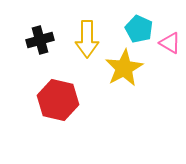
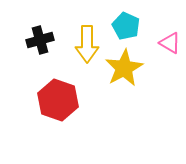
cyan pentagon: moved 13 px left, 3 px up
yellow arrow: moved 5 px down
red hexagon: rotated 6 degrees clockwise
